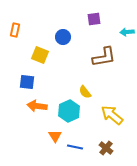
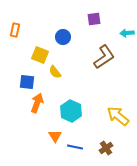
cyan arrow: moved 1 px down
brown L-shape: rotated 25 degrees counterclockwise
yellow semicircle: moved 30 px left, 20 px up
orange arrow: moved 3 px up; rotated 102 degrees clockwise
cyan hexagon: moved 2 px right; rotated 10 degrees counterclockwise
yellow arrow: moved 6 px right, 1 px down
brown cross: rotated 16 degrees clockwise
